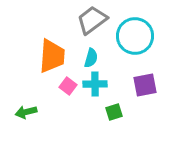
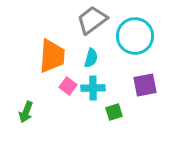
cyan cross: moved 2 px left, 4 px down
green arrow: rotated 55 degrees counterclockwise
